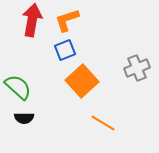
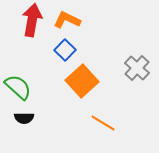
orange L-shape: rotated 44 degrees clockwise
blue square: rotated 25 degrees counterclockwise
gray cross: rotated 25 degrees counterclockwise
